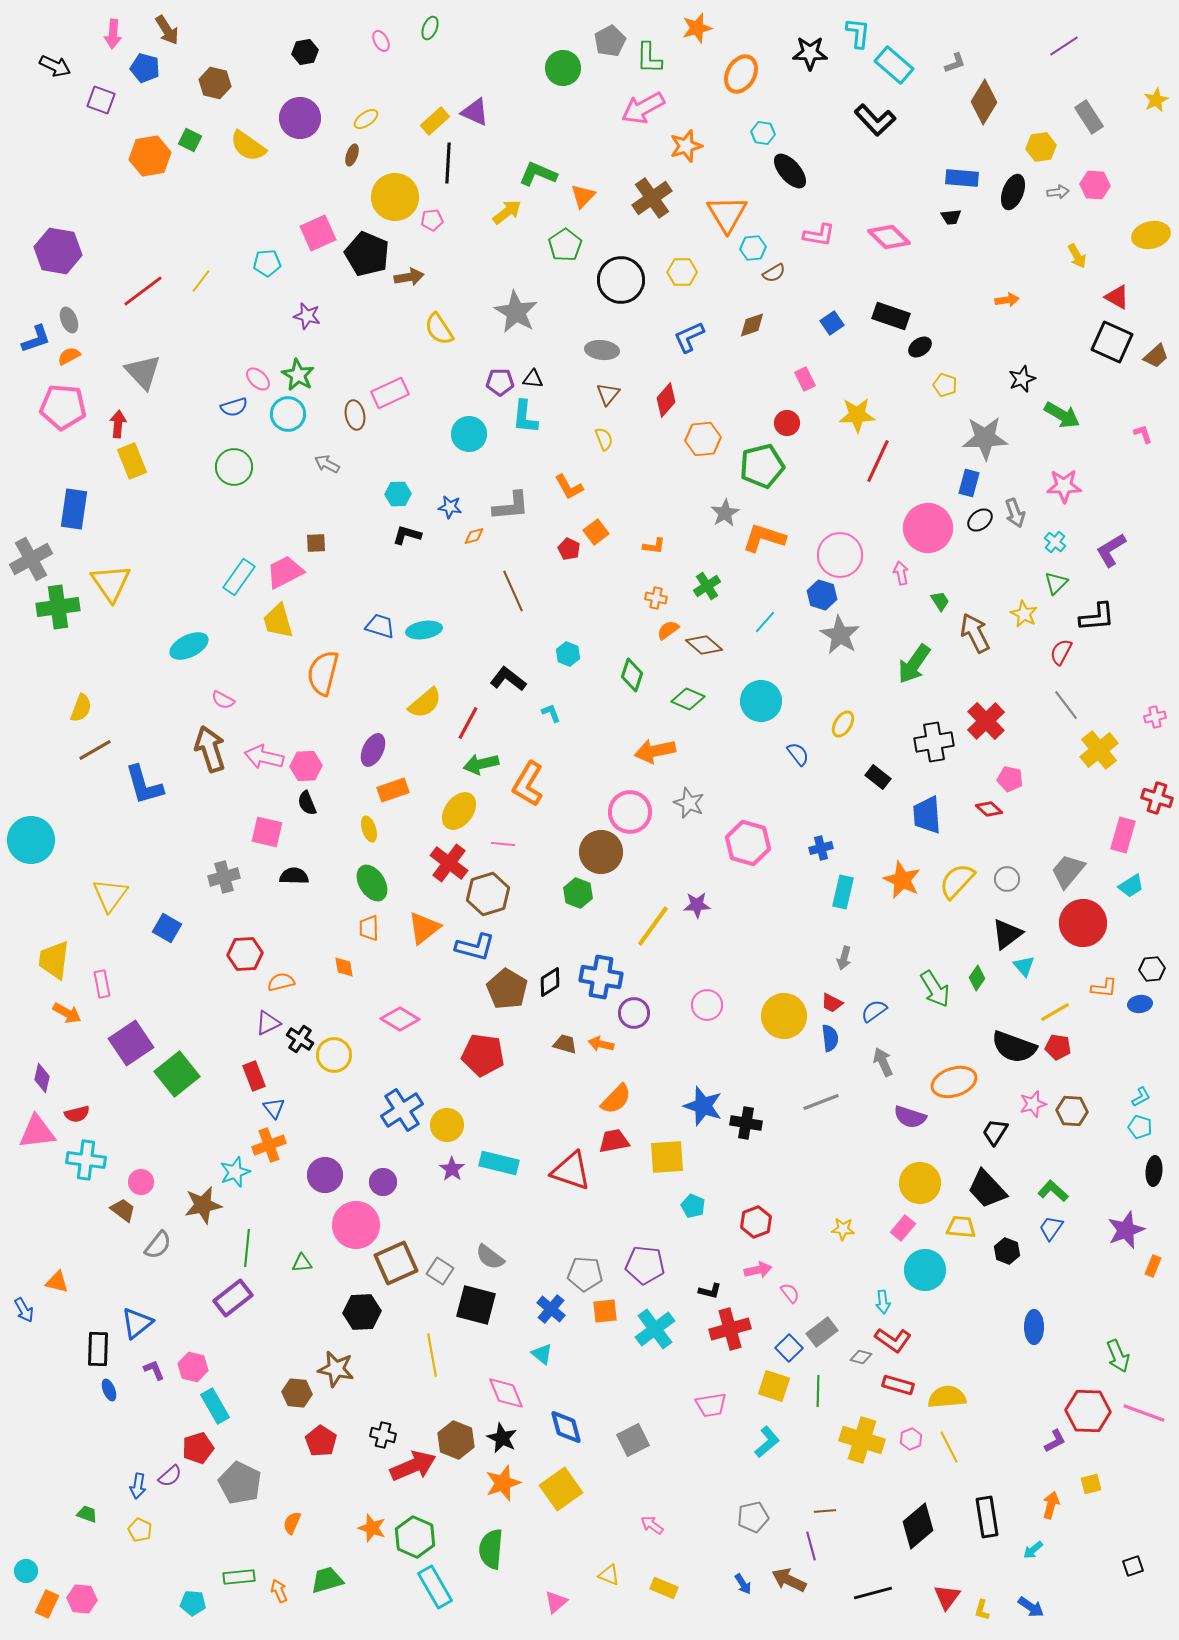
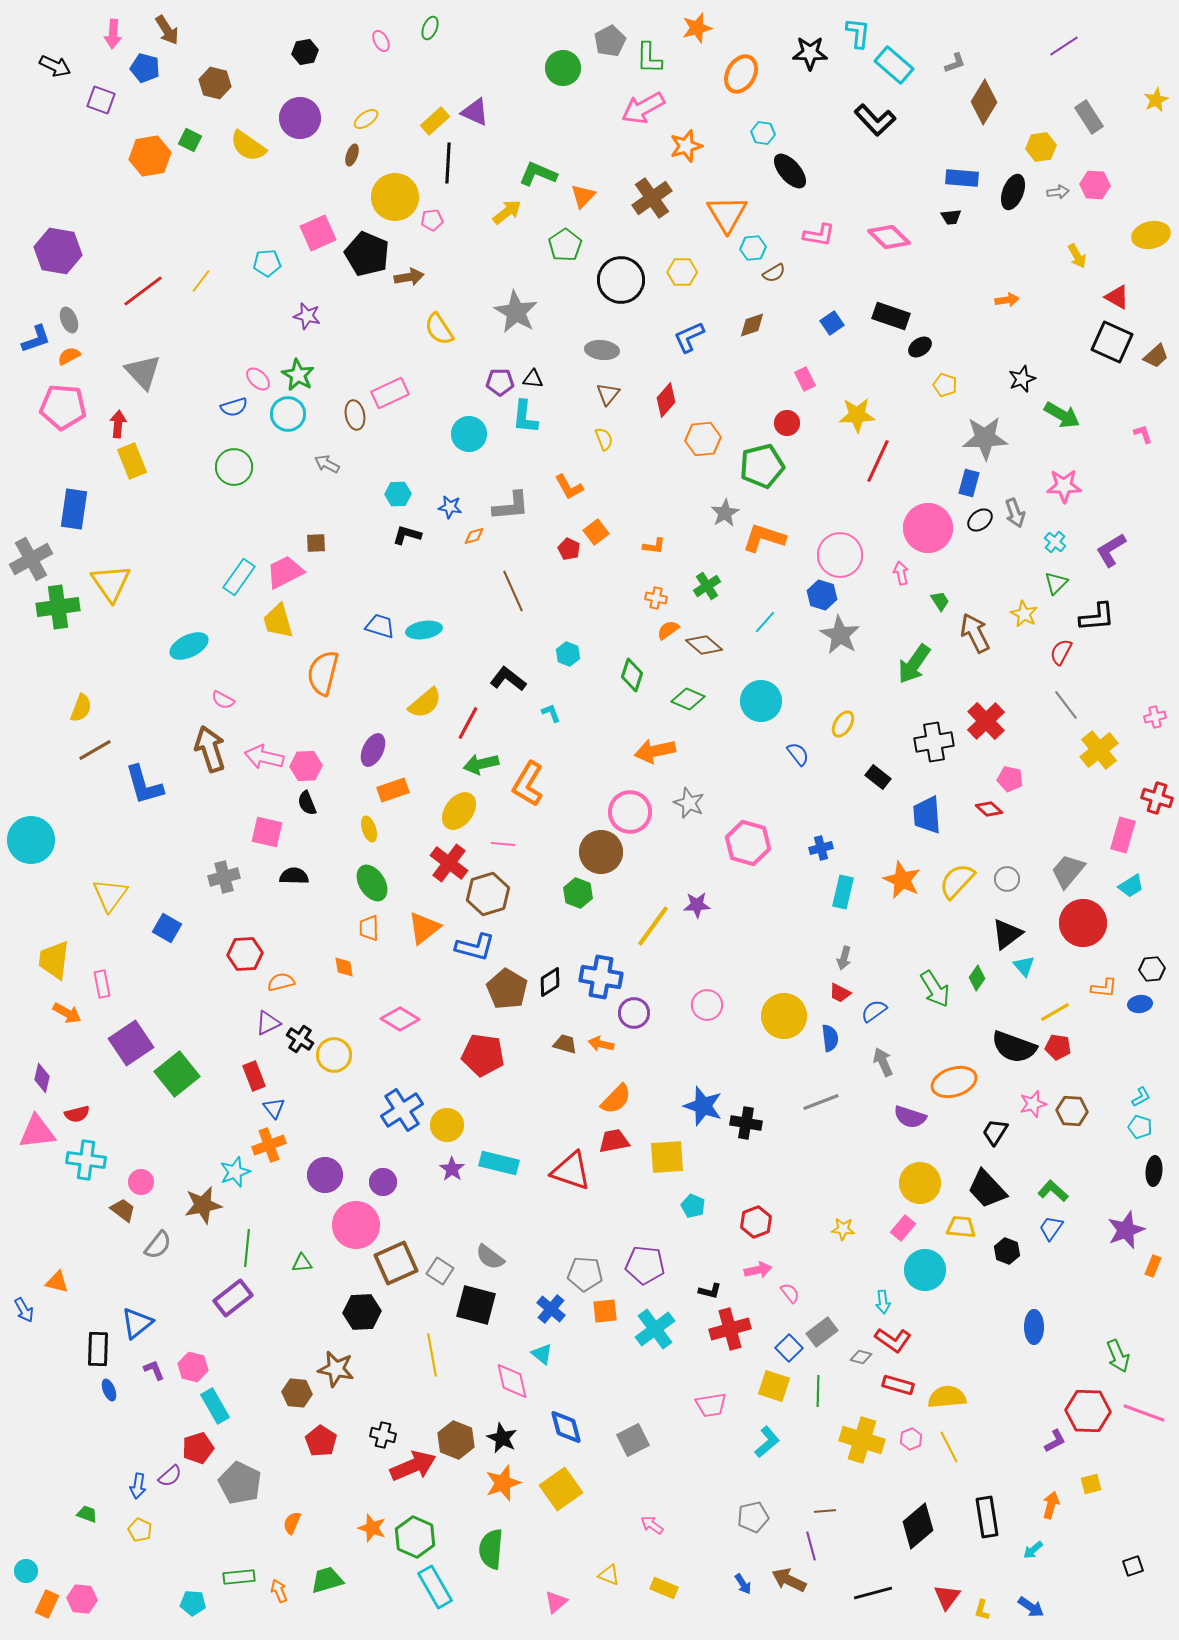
red trapezoid at (832, 1003): moved 8 px right, 10 px up
pink diamond at (506, 1393): moved 6 px right, 12 px up; rotated 9 degrees clockwise
